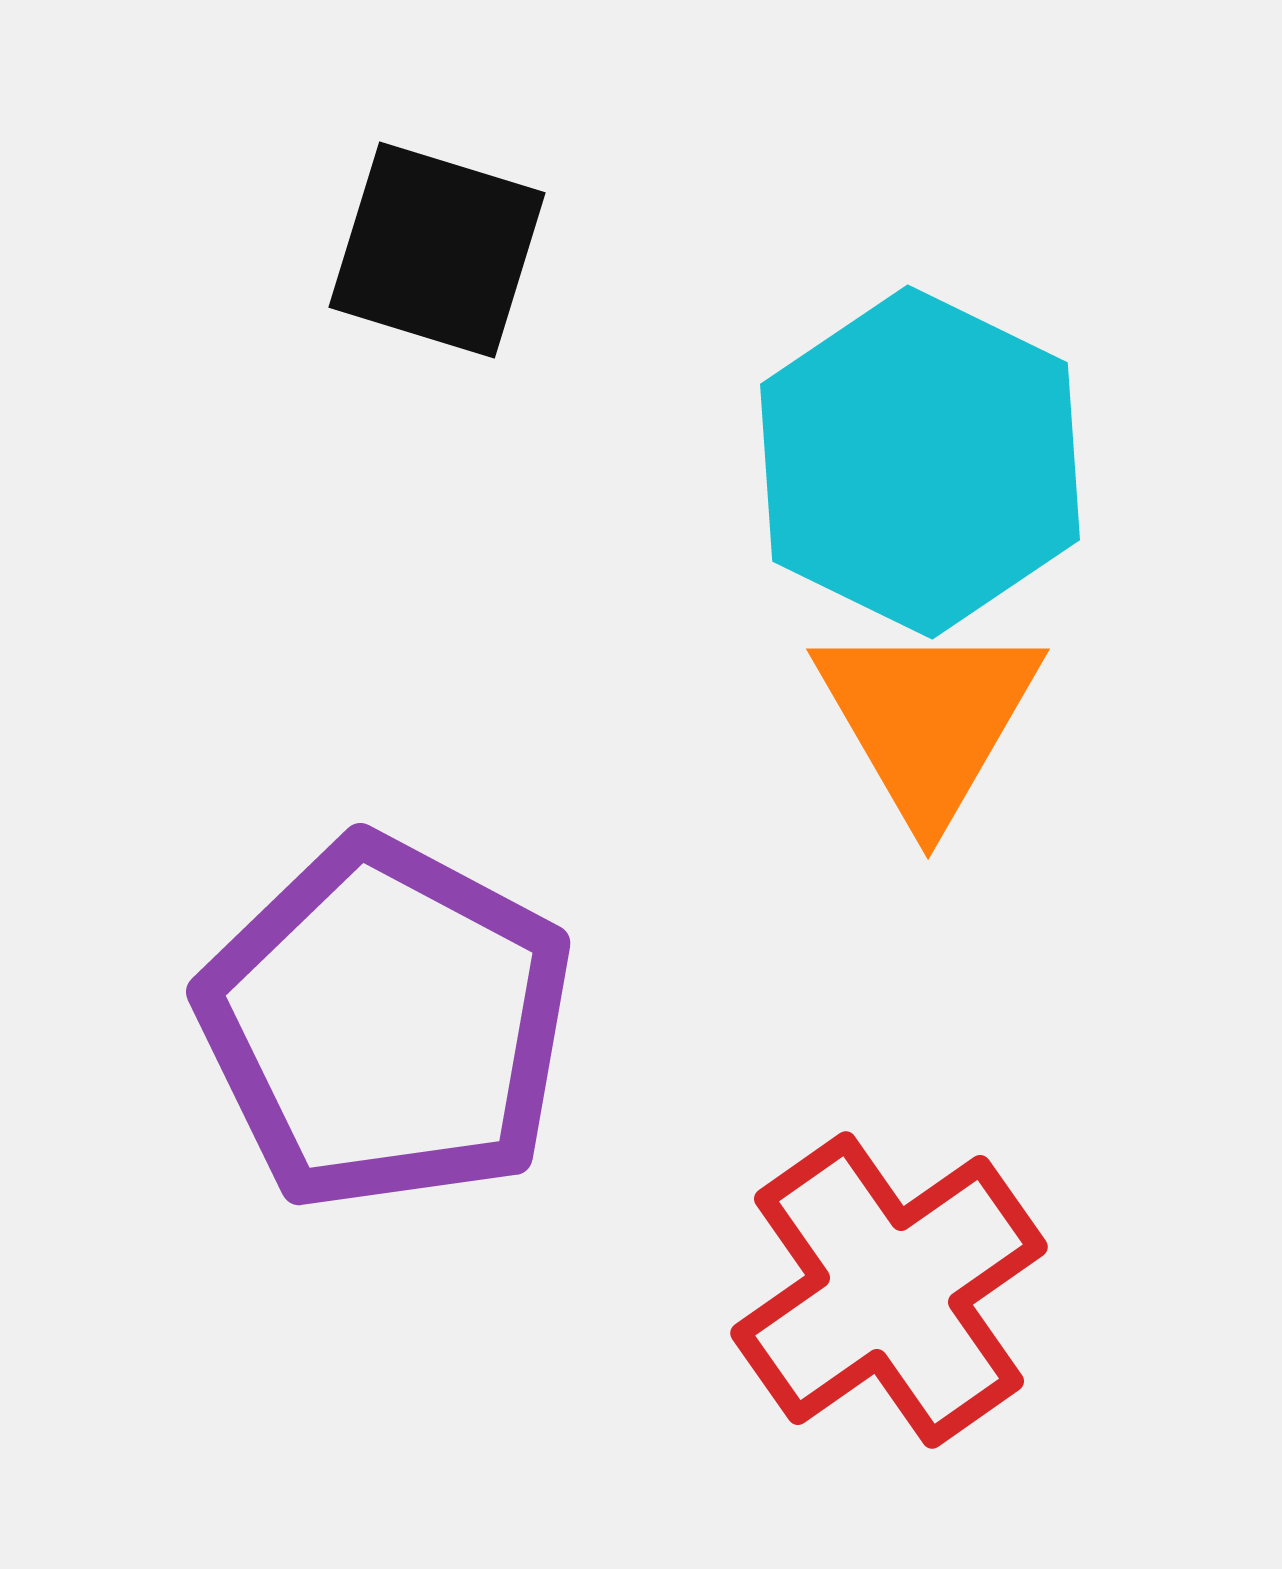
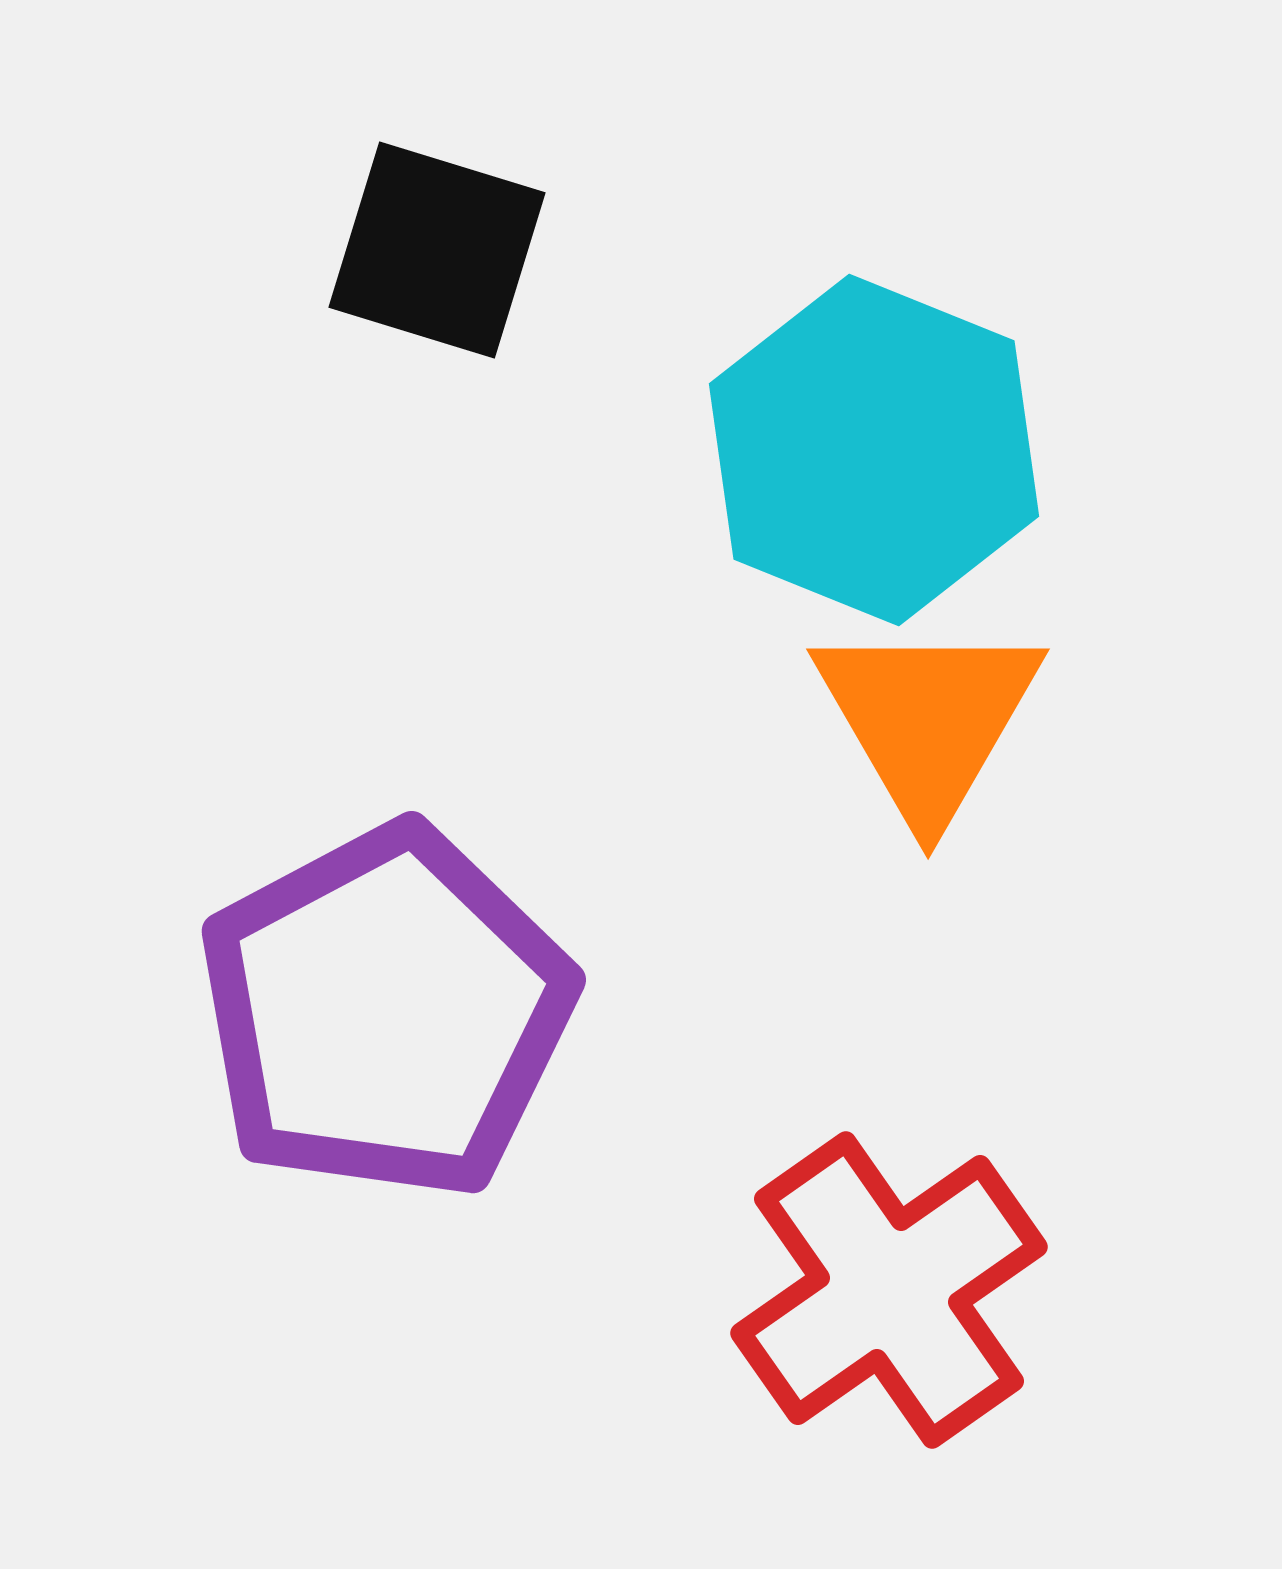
cyan hexagon: moved 46 px left, 12 px up; rotated 4 degrees counterclockwise
purple pentagon: moved 12 px up; rotated 16 degrees clockwise
